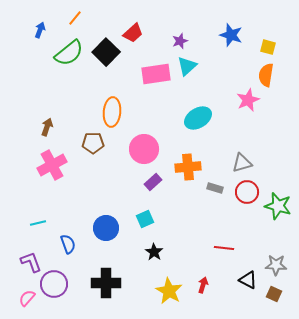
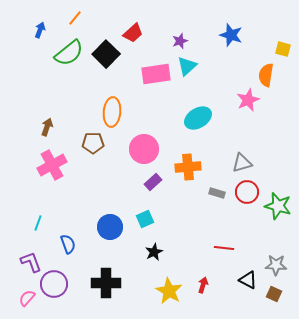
yellow square: moved 15 px right, 2 px down
black square: moved 2 px down
gray rectangle: moved 2 px right, 5 px down
cyan line: rotated 56 degrees counterclockwise
blue circle: moved 4 px right, 1 px up
black star: rotated 12 degrees clockwise
